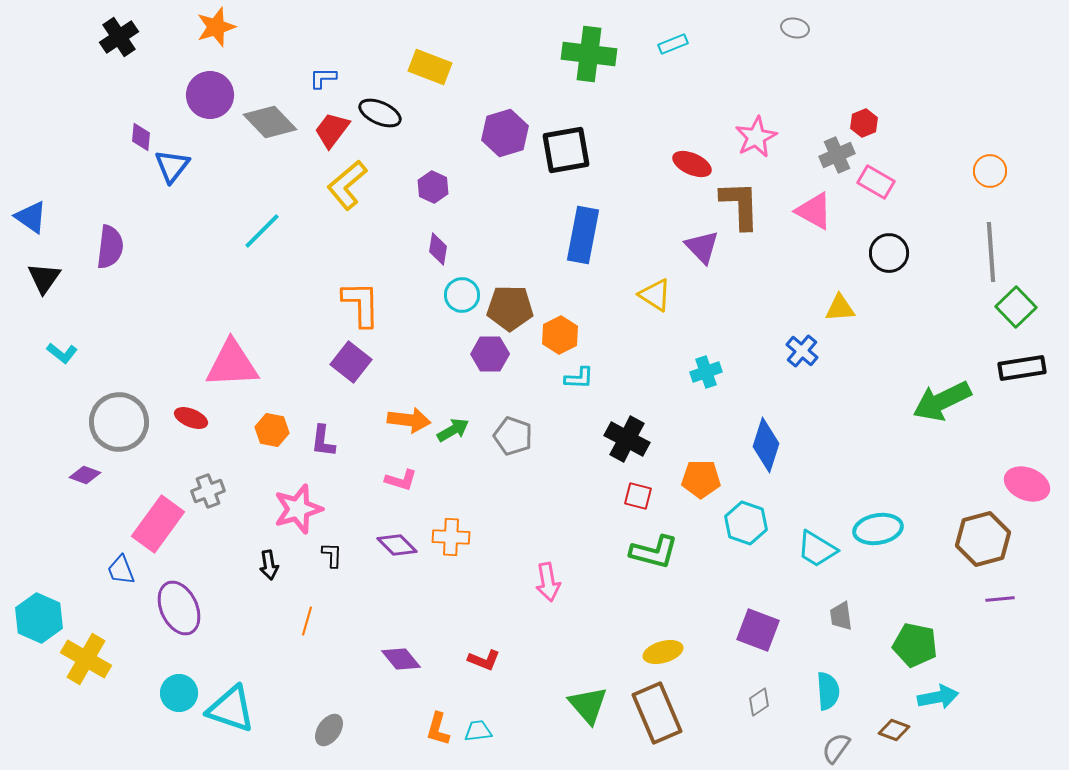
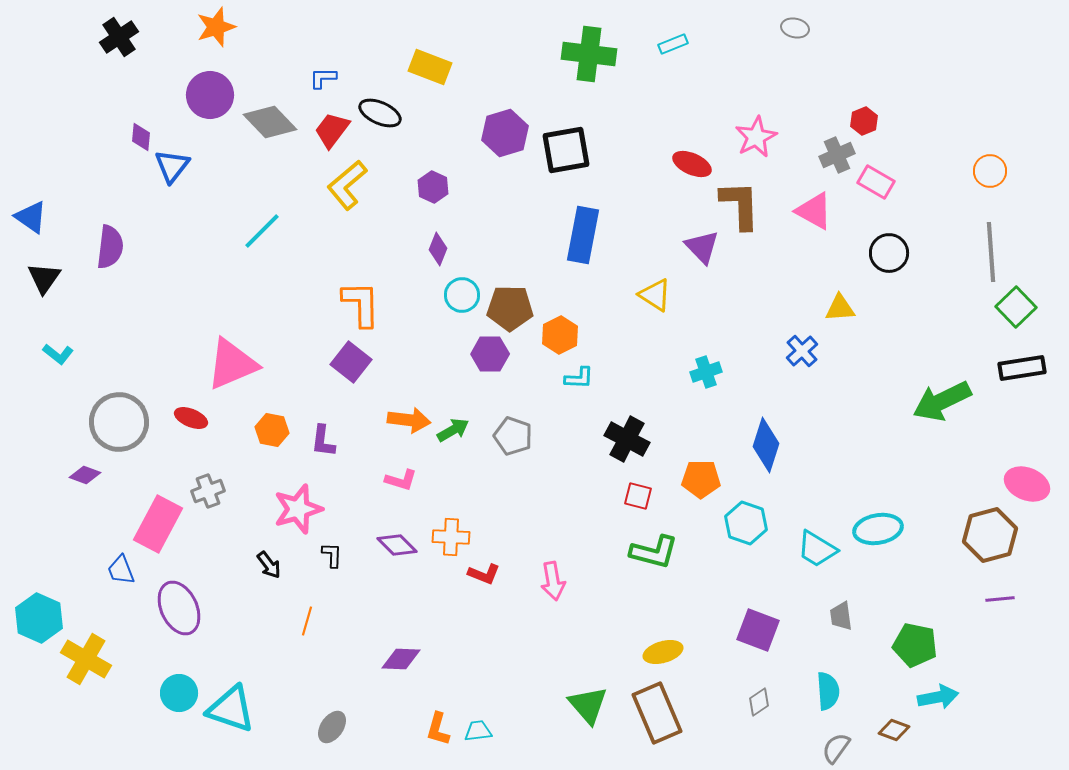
red hexagon at (864, 123): moved 2 px up
purple diamond at (438, 249): rotated 12 degrees clockwise
blue cross at (802, 351): rotated 8 degrees clockwise
cyan L-shape at (62, 353): moved 4 px left, 1 px down
pink triangle at (232, 364): rotated 20 degrees counterclockwise
pink rectangle at (158, 524): rotated 8 degrees counterclockwise
brown hexagon at (983, 539): moved 7 px right, 4 px up
black arrow at (269, 565): rotated 28 degrees counterclockwise
pink arrow at (548, 582): moved 5 px right, 1 px up
purple diamond at (401, 659): rotated 48 degrees counterclockwise
red L-shape at (484, 660): moved 86 px up
gray ellipse at (329, 730): moved 3 px right, 3 px up
